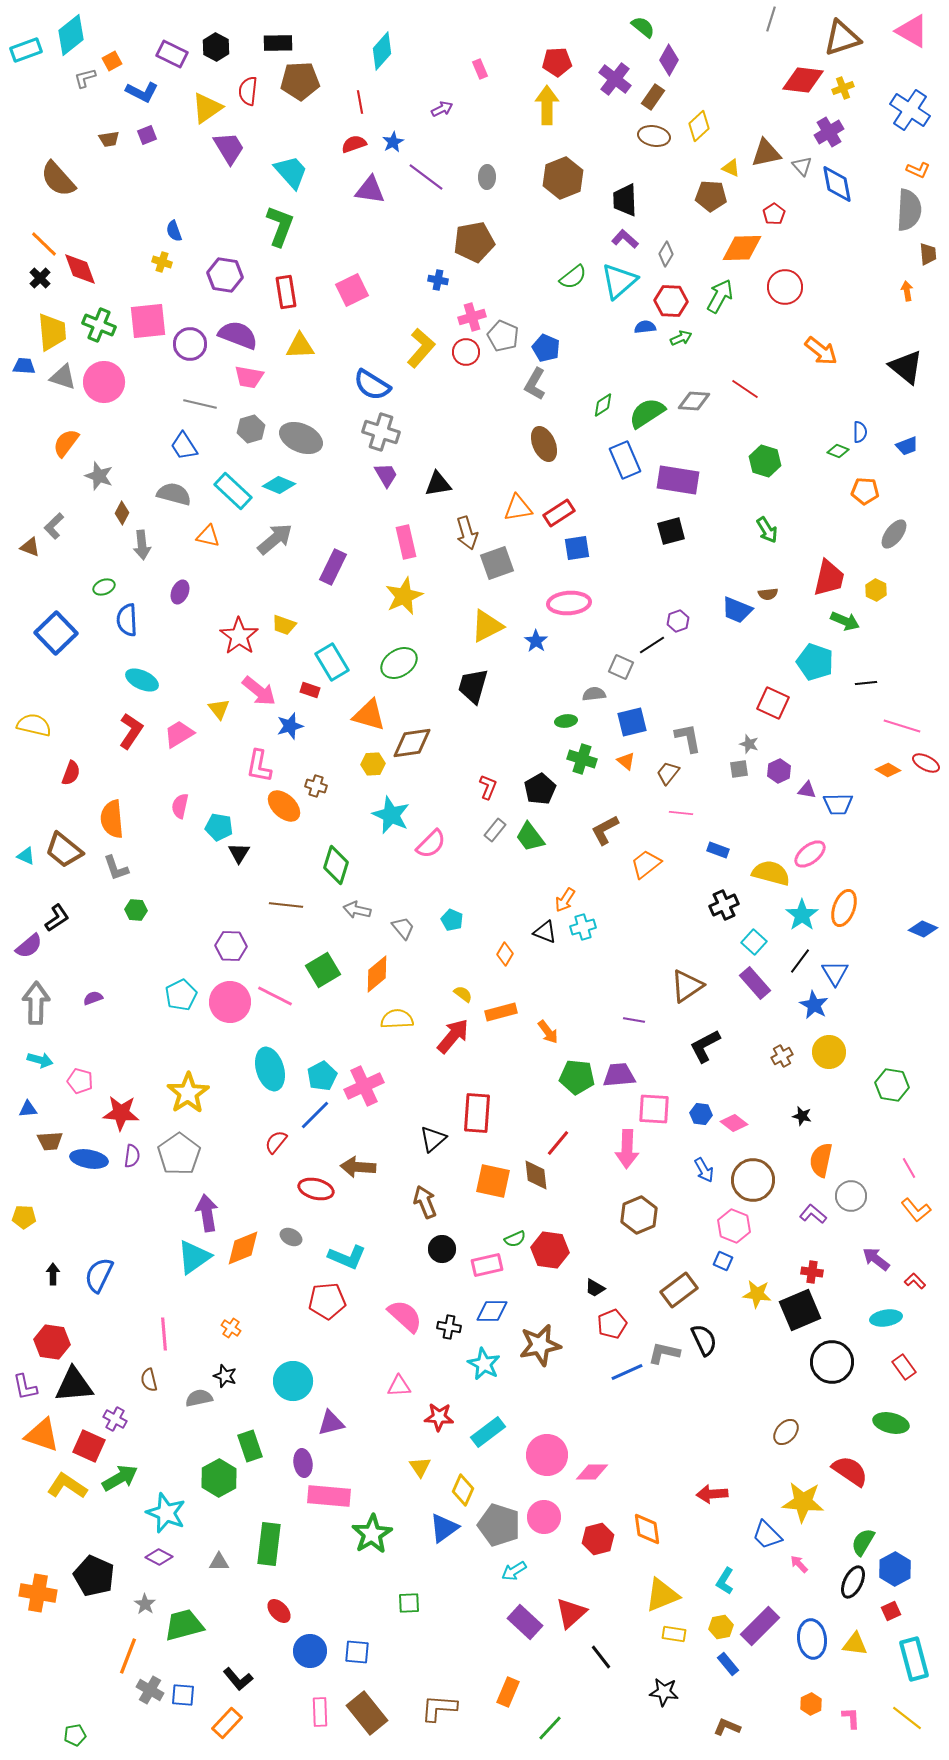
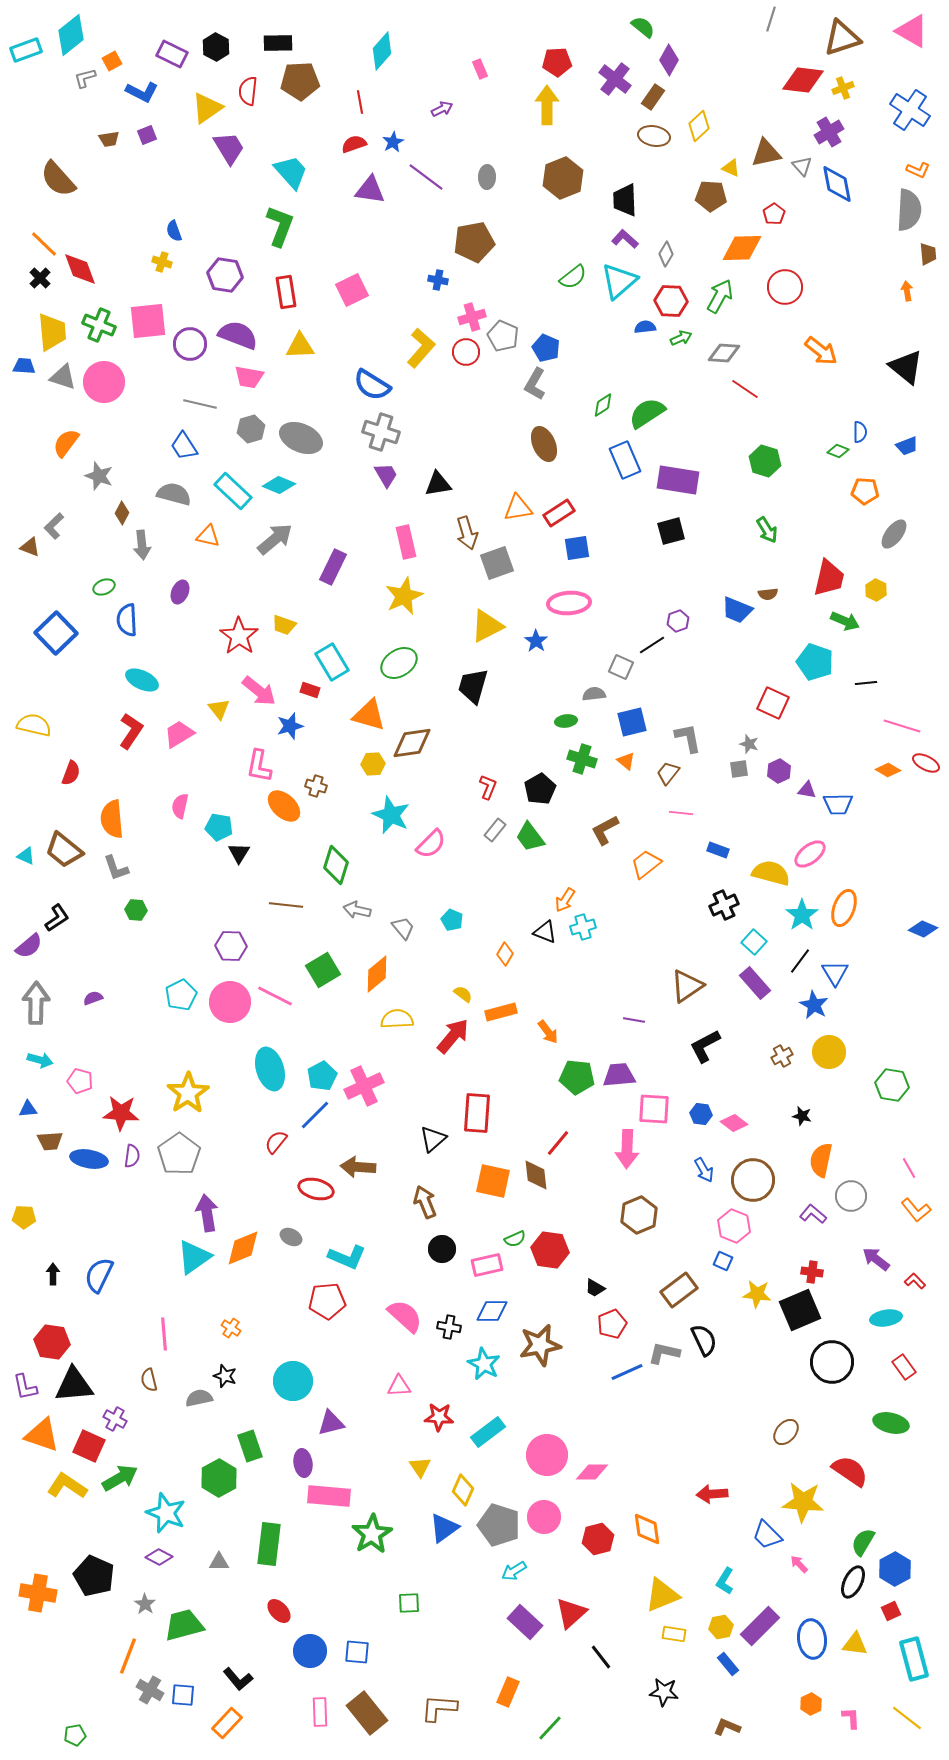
gray diamond at (694, 401): moved 30 px right, 48 px up
